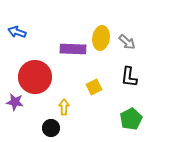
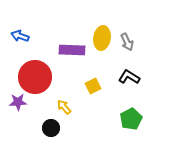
blue arrow: moved 3 px right, 4 px down
yellow ellipse: moved 1 px right
gray arrow: rotated 24 degrees clockwise
purple rectangle: moved 1 px left, 1 px down
black L-shape: rotated 115 degrees clockwise
yellow square: moved 1 px left, 1 px up
purple star: moved 3 px right; rotated 12 degrees counterclockwise
yellow arrow: rotated 42 degrees counterclockwise
